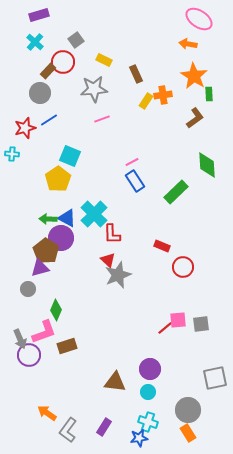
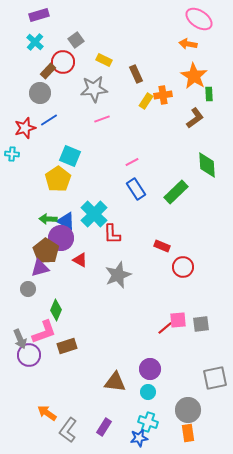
blue rectangle at (135, 181): moved 1 px right, 8 px down
blue triangle at (67, 218): moved 1 px left, 3 px down
red triangle at (108, 260): moved 28 px left; rotated 14 degrees counterclockwise
orange rectangle at (188, 433): rotated 24 degrees clockwise
